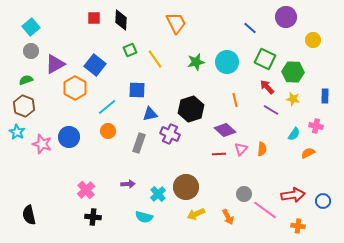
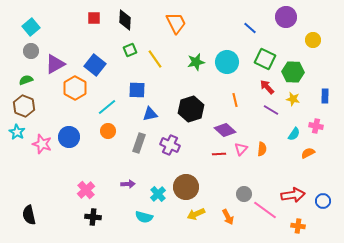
black diamond at (121, 20): moved 4 px right
purple cross at (170, 134): moved 11 px down
